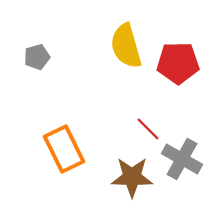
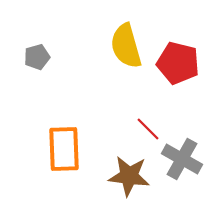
red pentagon: rotated 15 degrees clockwise
orange rectangle: rotated 24 degrees clockwise
brown star: moved 3 px left, 1 px up; rotated 6 degrees clockwise
